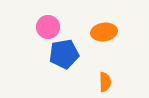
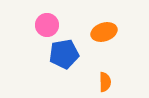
pink circle: moved 1 px left, 2 px up
orange ellipse: rotated 10 degrees counterclockwise
